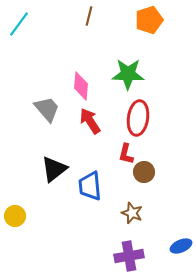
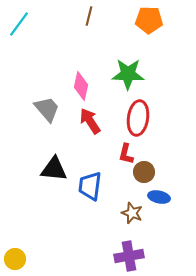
orange pentagon: rotated 20 degrees clockwise
pink diamond: rotated 8 degrees clockwise
black triangle: rotated 44 degrees clockwise
blue trapezoid: rotated 12 degrees clockwise
yellow circle: moved 43 px down
blue ellipse: moved 22 px left, 49 px up; rotated 35 degrees clockwise
